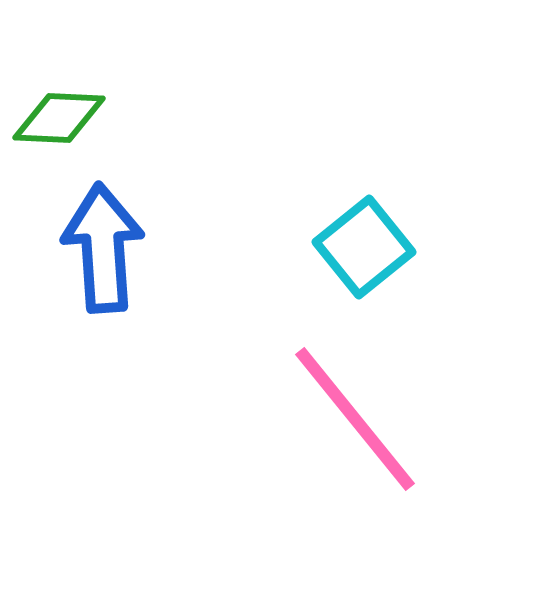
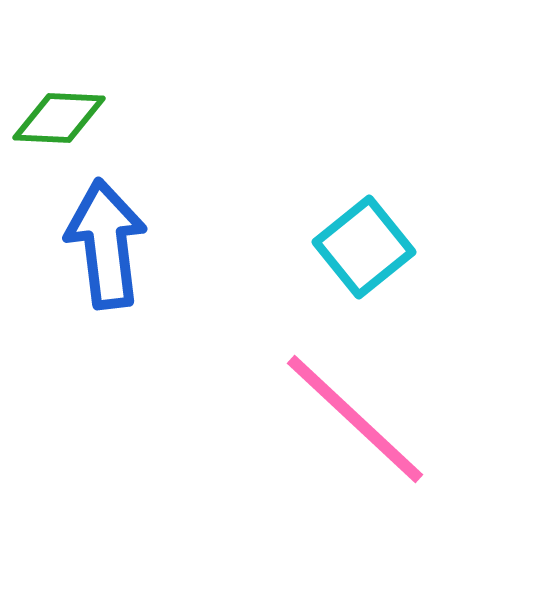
blue arrow: moved 3 px right, 4 px up; rotated 3 degrees counterclockwise
pink line: rotated 8 degrees counterclockwise
